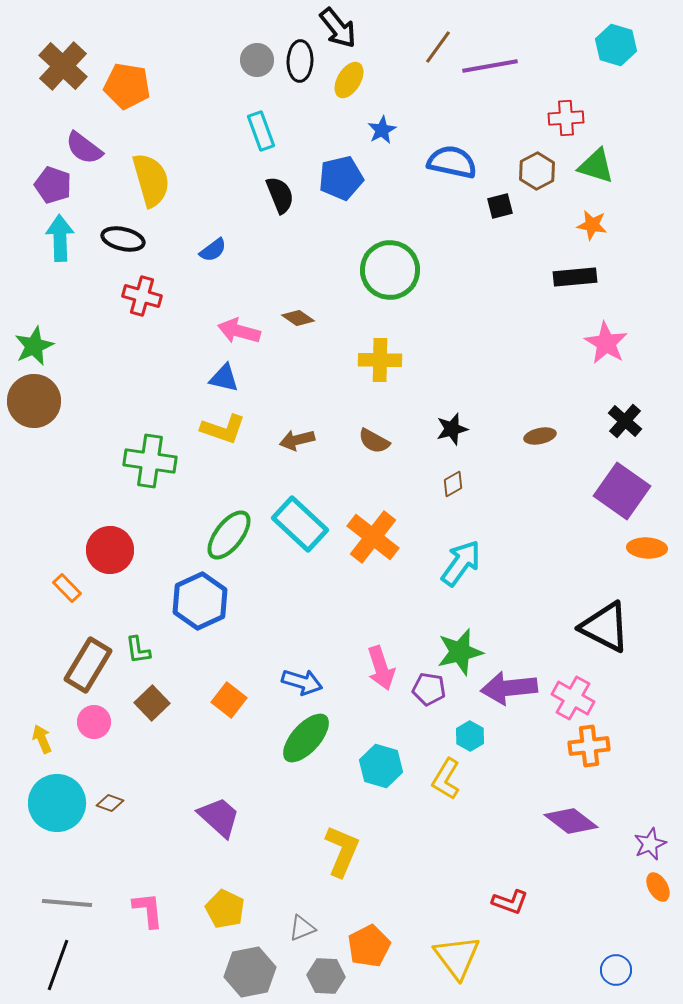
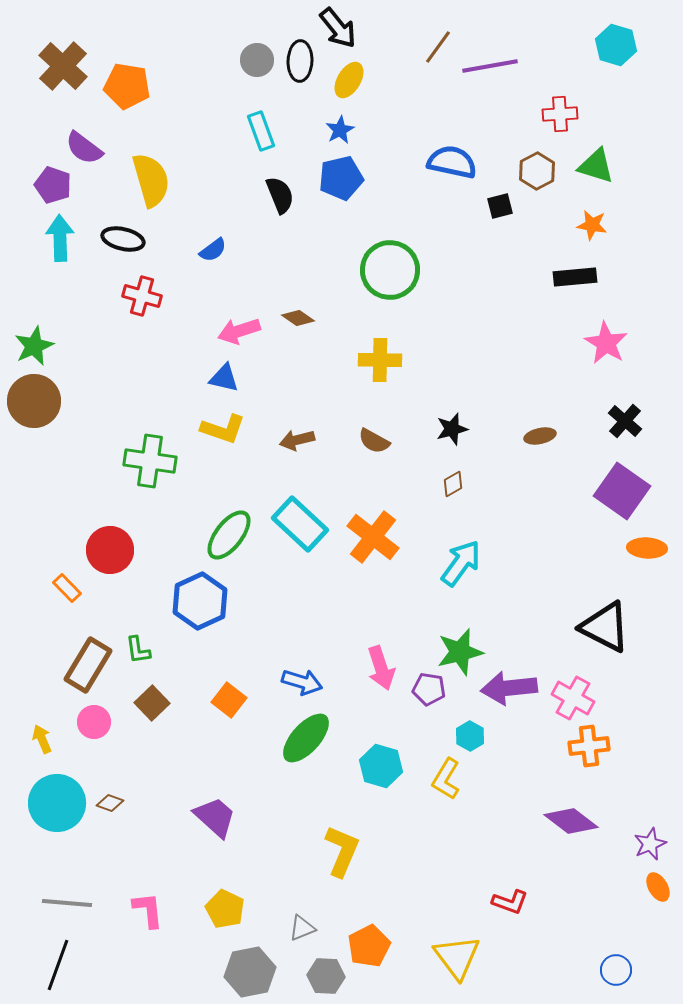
red cross at (566, 118): moved 6 px left, 4 px up
blue star at (382, 130): moved 42 px left
pink arrow at (239, 331): rotated 33 degrees counterclockwise
purple trapezoid at (219, 817): moved 4 px left
